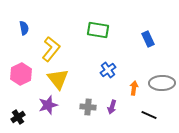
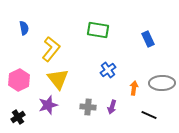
pink hexagon: moved 2 px left, 6 px down
